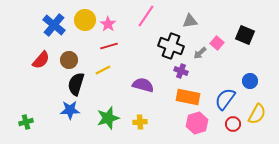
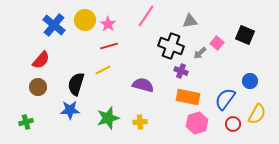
brown circle: moved 31 px left, 27 px down
